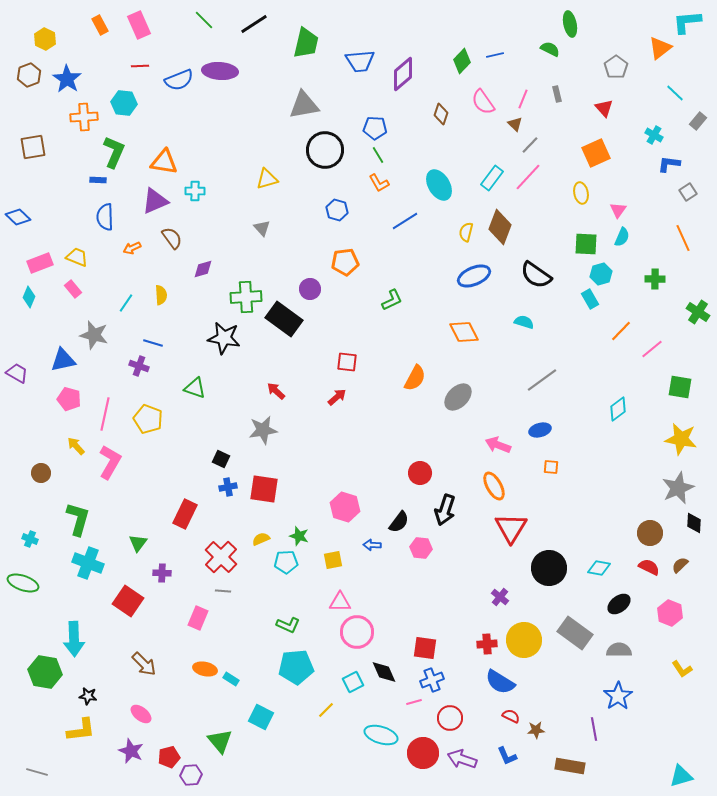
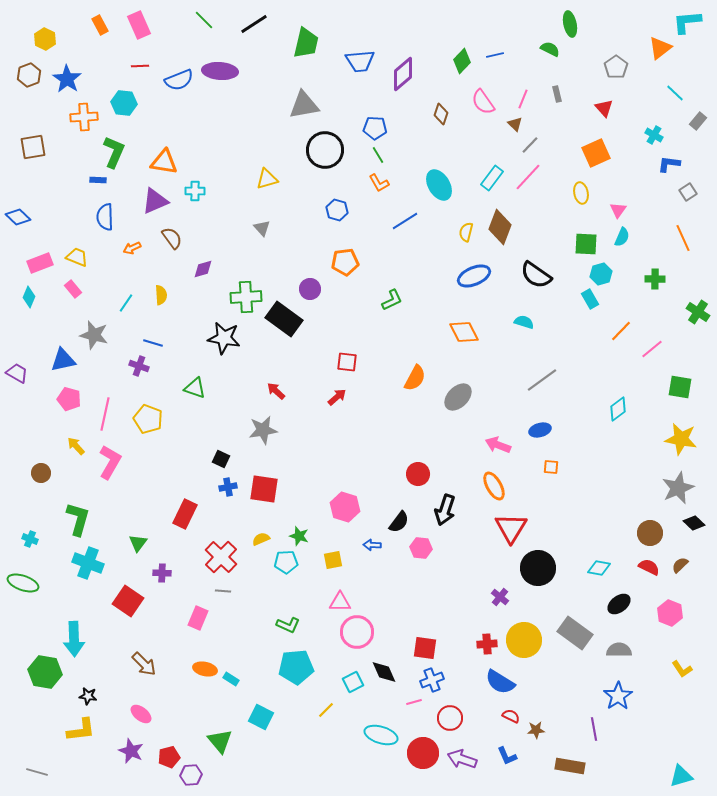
red circle at (420, 473): moved 2 px left, 1 px down
black diamond at (694, 523): rotated 50 degrees counterclockwise
black circle at (549, 568): moved 11 px left
